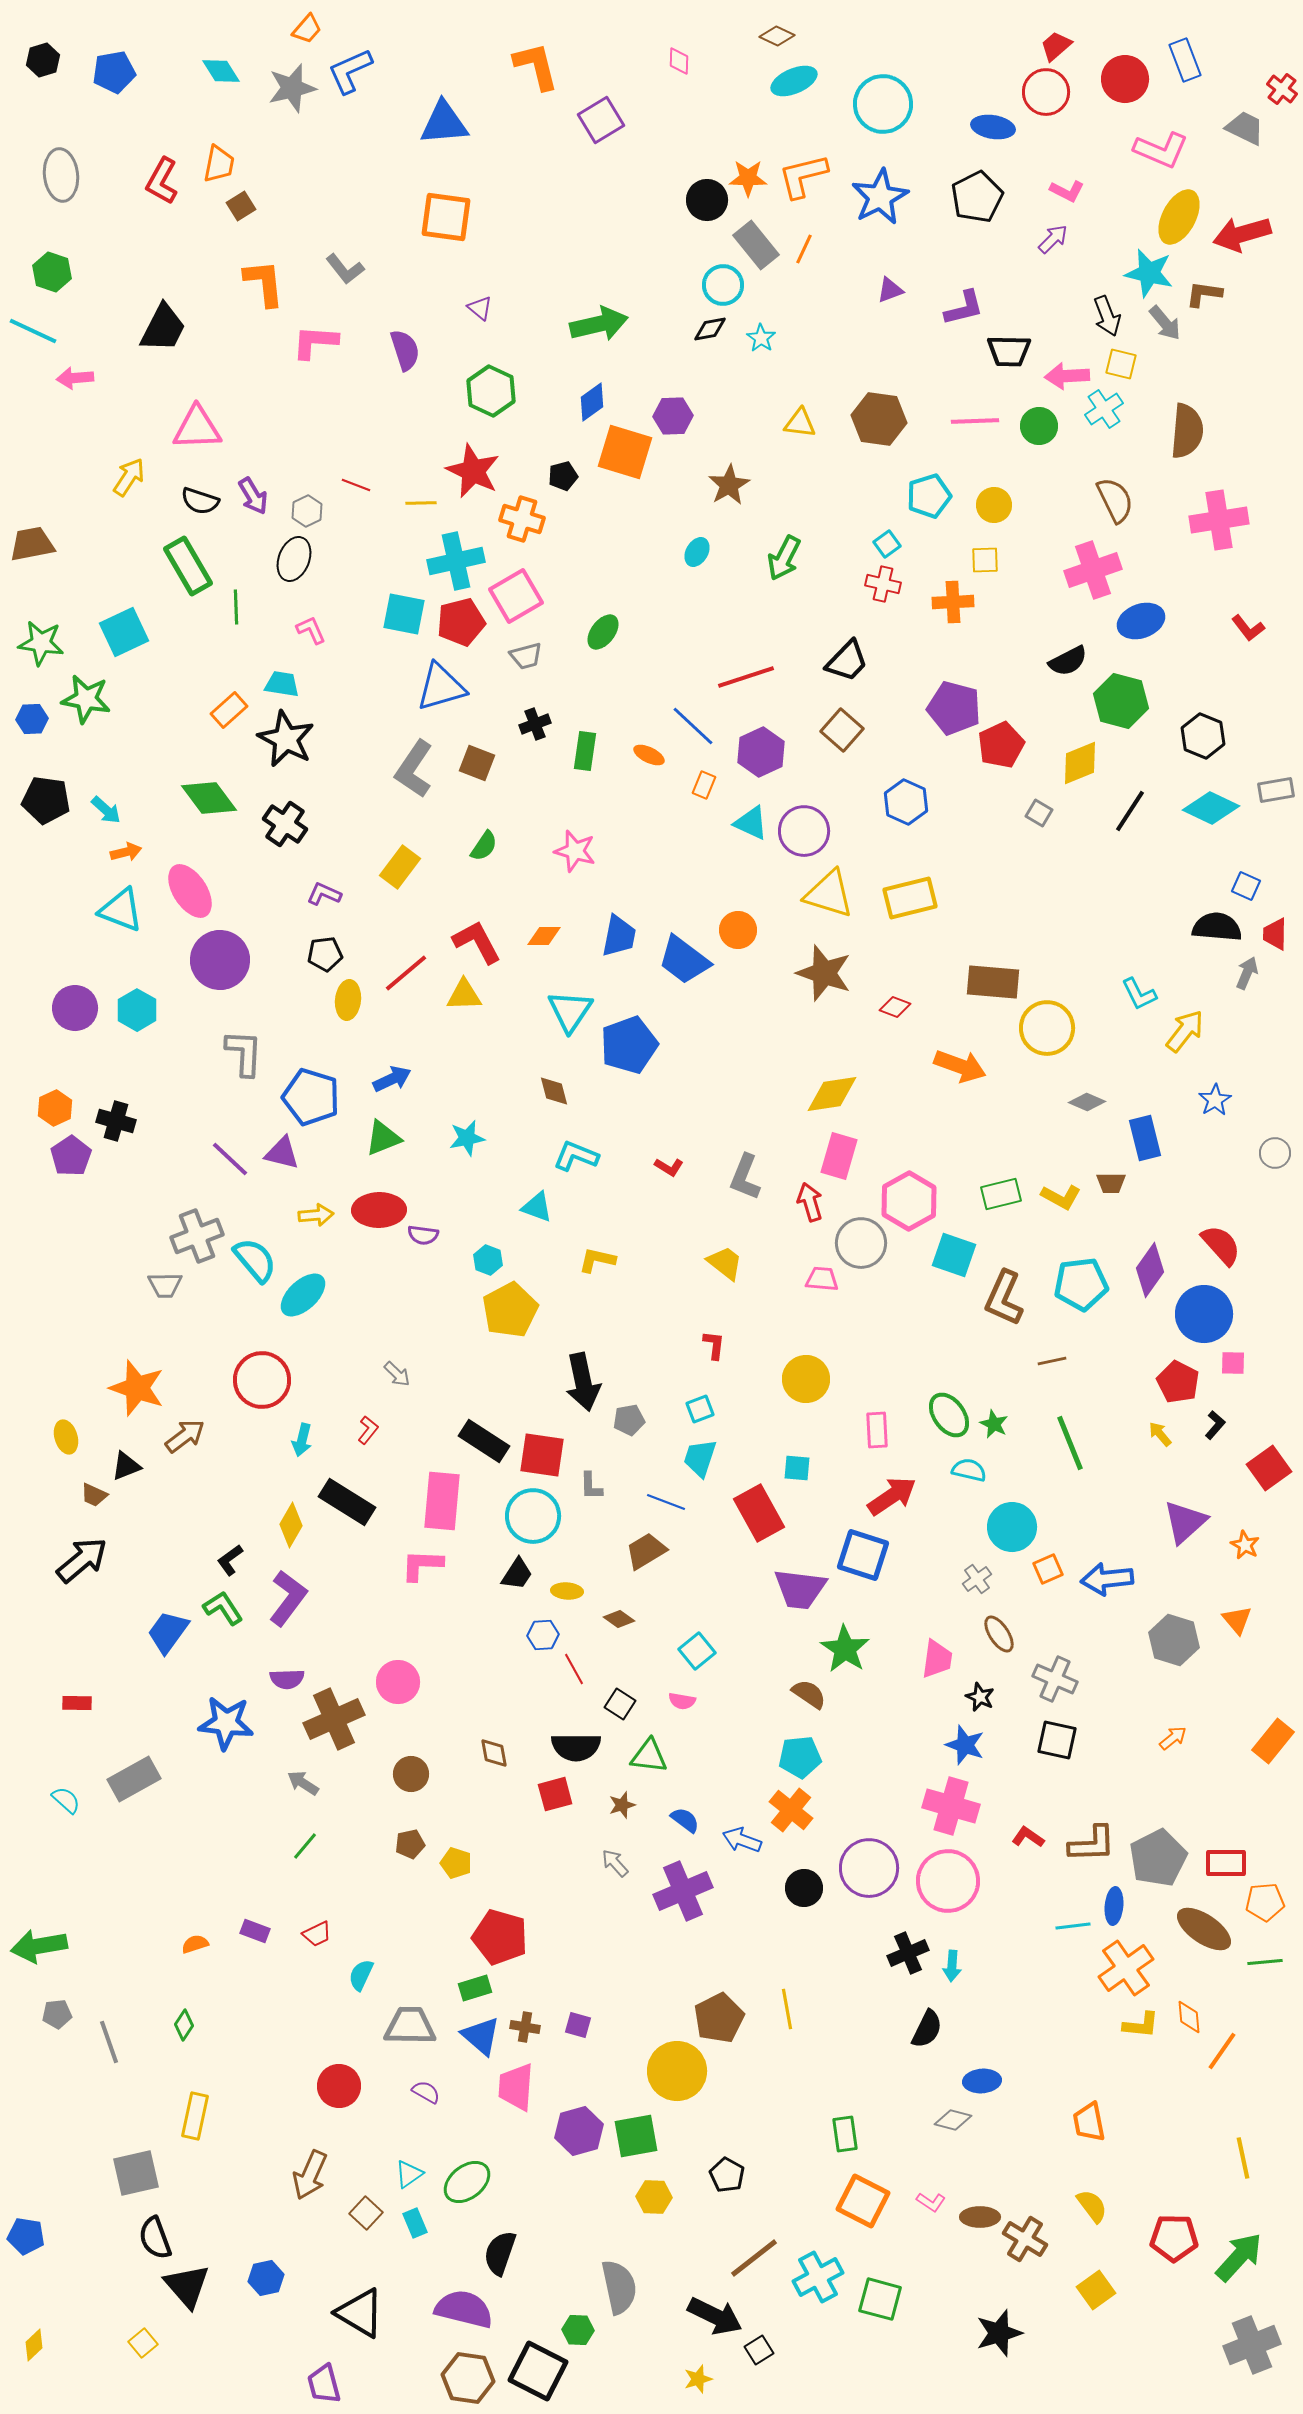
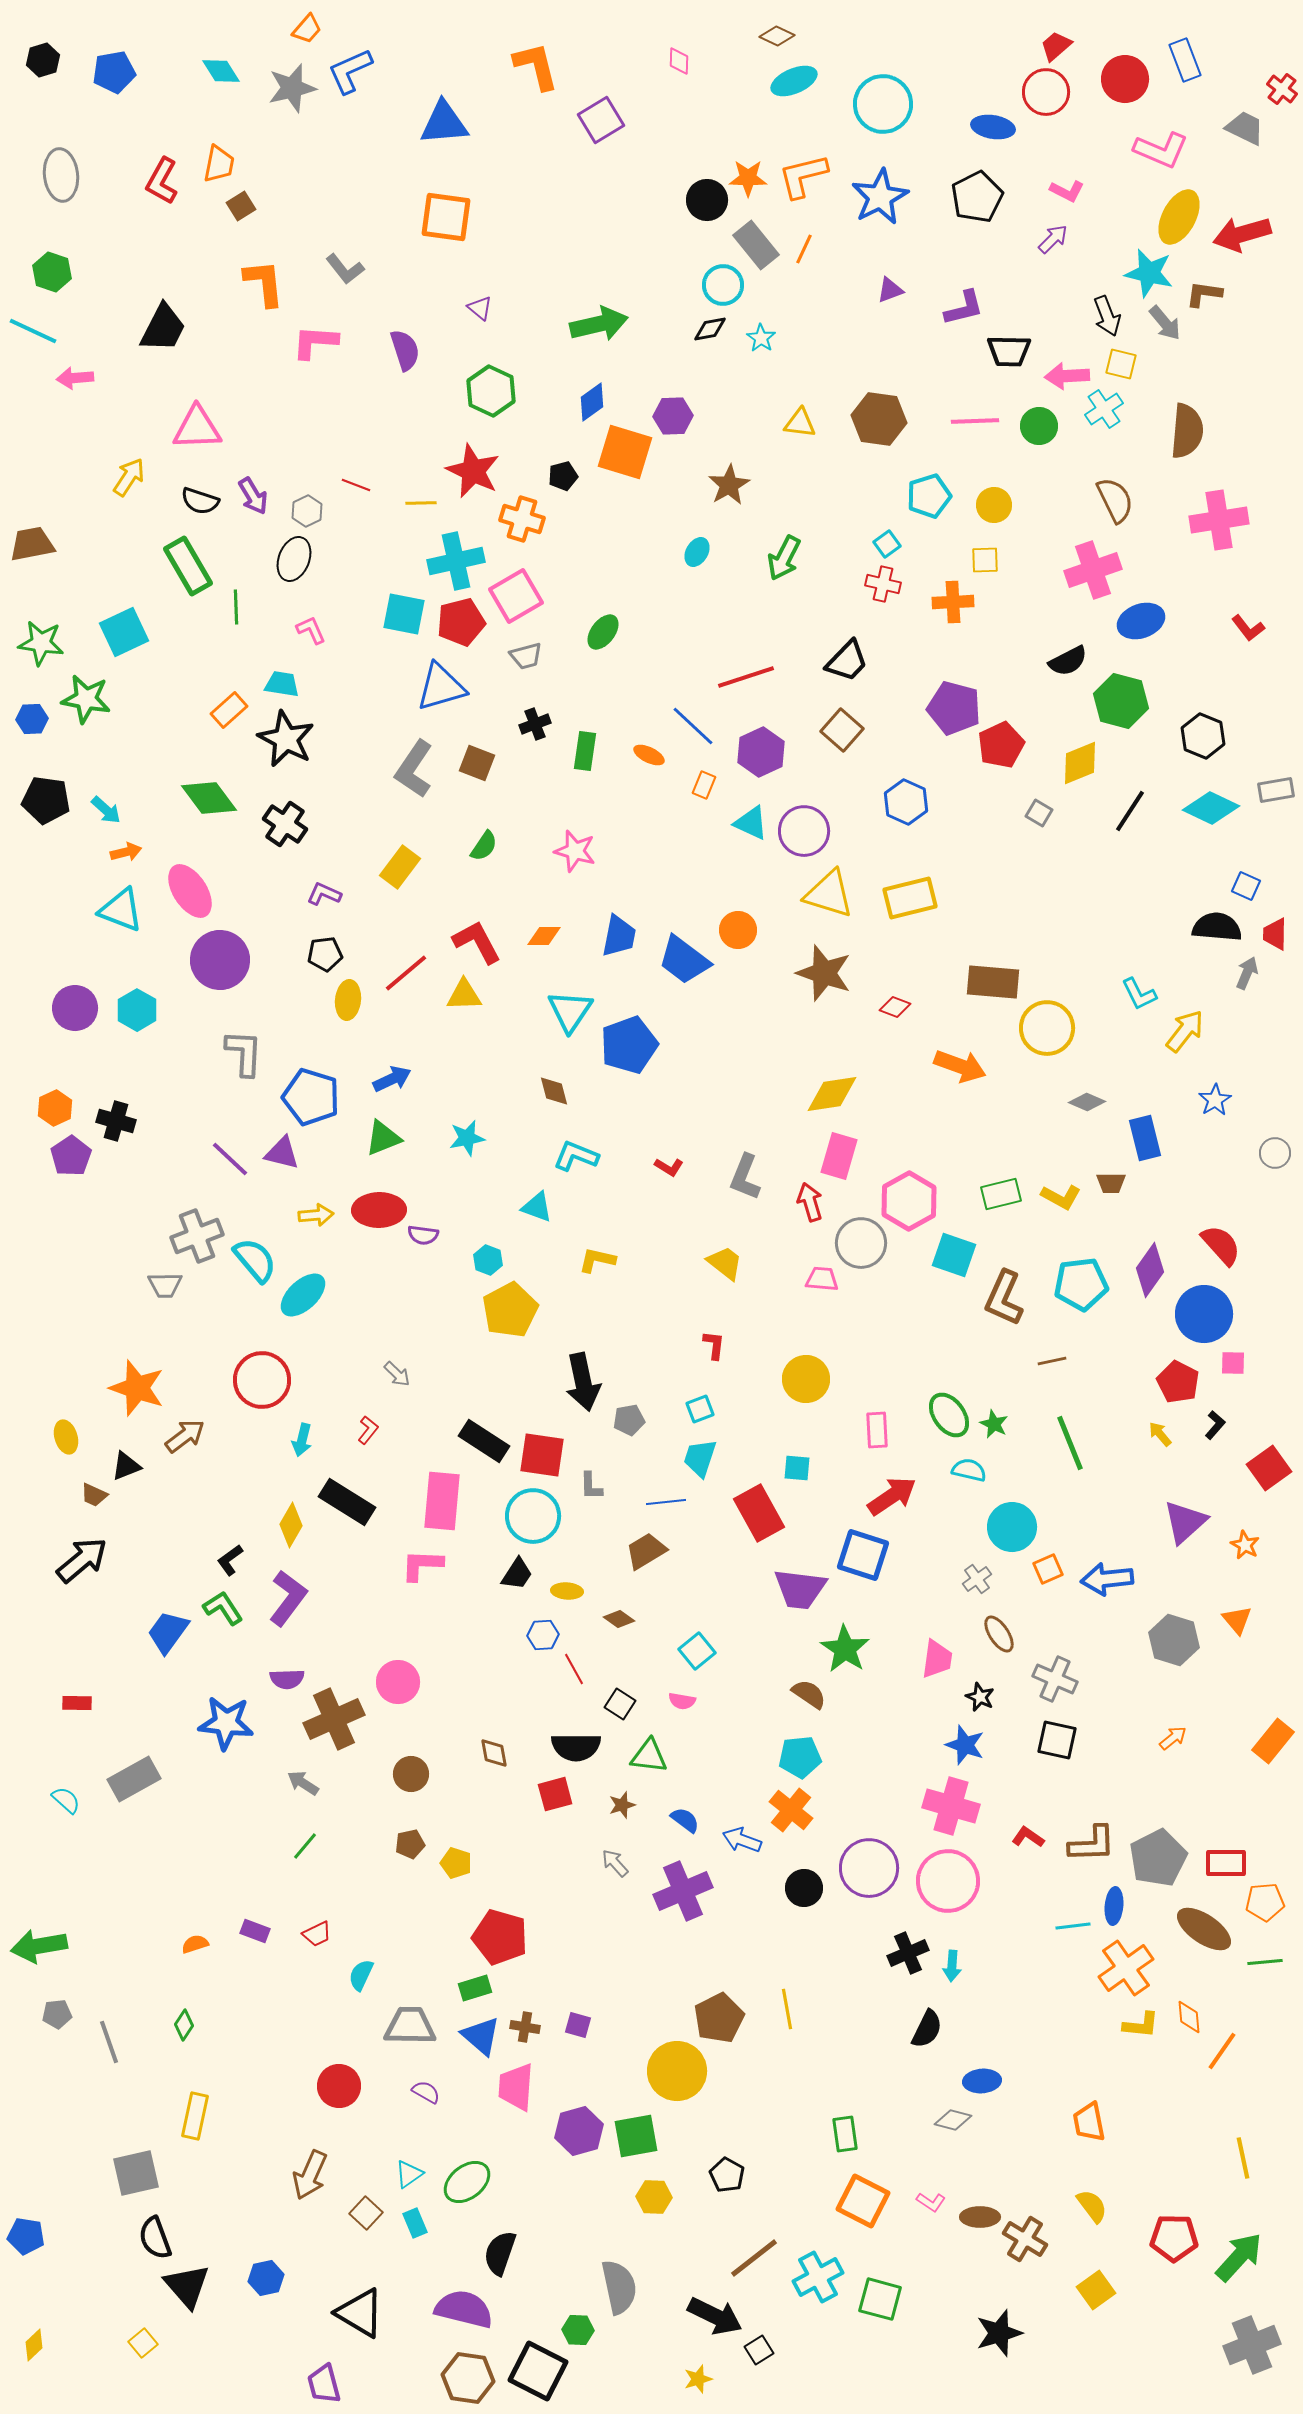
blue line at (666, 1502): rotated 27 degrees counterclockwise
